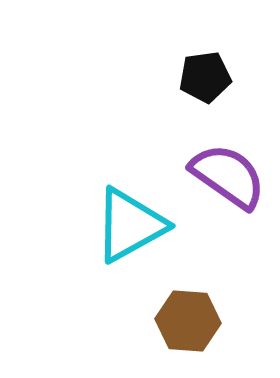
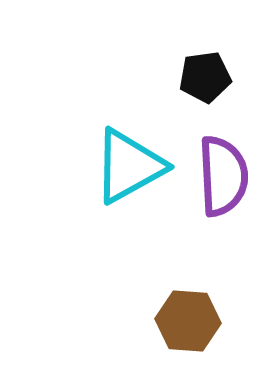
purple semicircle: moved 5 px left; rotated 52 degrees clockwise
cyan triangle: moved 1 px left, 59 px up
